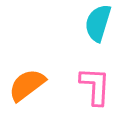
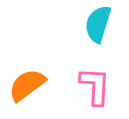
cyan semicircle: moved 1 px down
